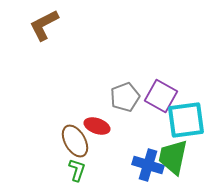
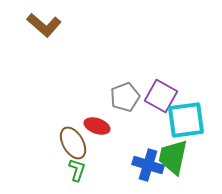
brown L-shape: rotated 112 degrees counterclockwise
brown ellipse: moved 2 px left, 2 px down
